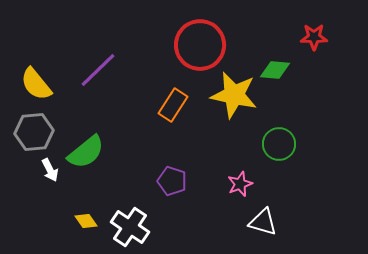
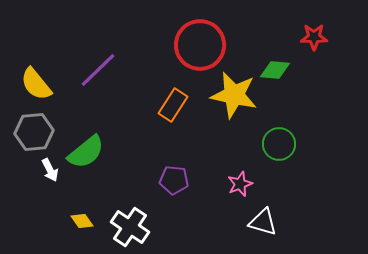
purple pentagon: moved 2 px right, 1 px up; rotated 12 degrees counterclockwise
yellow diamond: moved 4 px left
